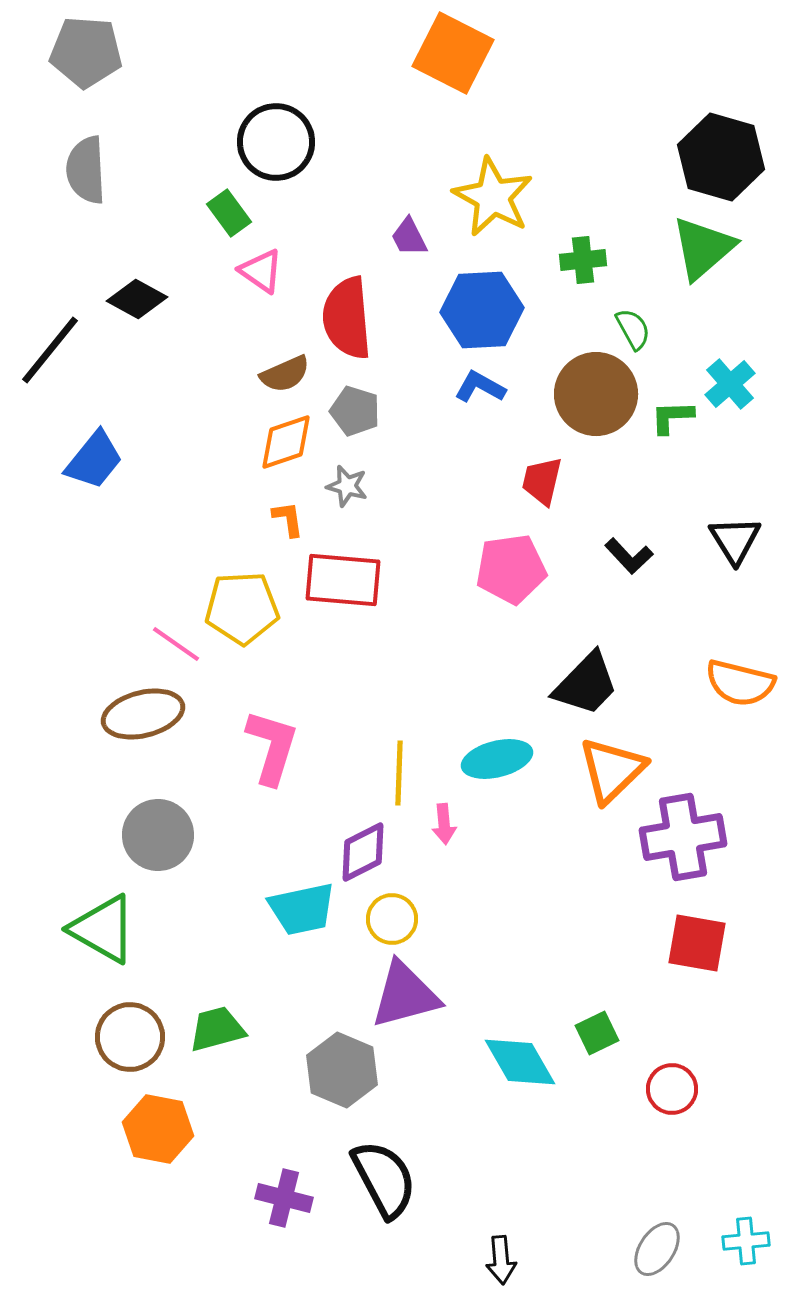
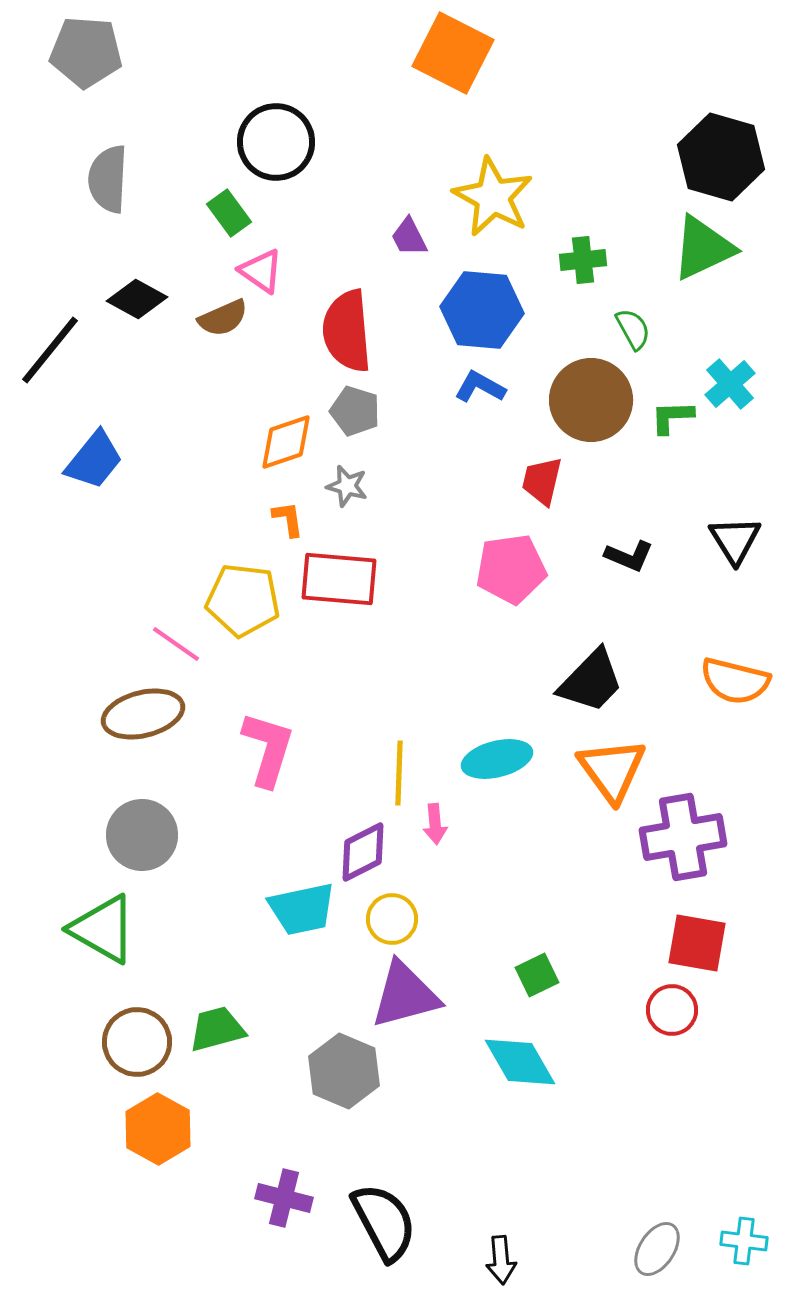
gray semicircle at (86, 170): moved 22 px right, 9 px down; rotated 6 degrees clockwise
green triangle at (703, 248): rotated 16 degrees clockwise
blue hexagon at (482, 310): rotated 8 degrees clockwise
red semicircle at (347, 318): moved 13 px down
brown semicircle at (285, 374): moved 62 px left, 56 px up
brown circle at (596, 394): moved 5 px left, 6 px down
black L-shape at (629, 556): rotated 24 degrees counterclockwise
red rectangle at (343, 580): moved 4 px left, 1 px up
yellow pentagon at (242, 608): moved 1 px right, 8 px up; rotated 10 degrees clockwise
orange semicircle at (740, 683): moved 5 px left, 2 px up
black trapezoid at (586, 684): moved 5 px right, 3 px up
pink L-shape at (272, 747): moved 4 px left, 2 px down
orange triangle at (612, 770): rotated 22 degrees counterclockwise
pink arrow at (444, 824): moved 9 px left
gray circle at (158, 835): moved 16 px left
green square at (597, 1033): moved 60 px left, 58 px up
brown circle at (130, 1037): moved 7 px right, 5 px down
gray hexagon at (342, 1070): moved 2 px right, 1 px down
red circle at (672, 1089): moved 79 px up
orange hexagon at (158, 1129): rotated 18 degrees clockwise
black semicircle at (384, 1179): moved 43 px down
cyan cross at (746, 1241): moved 2 px left; rotated 12 degrees clockwise
